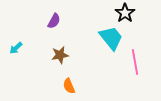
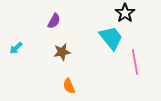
brown star: moved 2 px right, 3 px up
